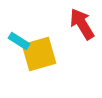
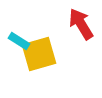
red arrow: moved 1 px left
